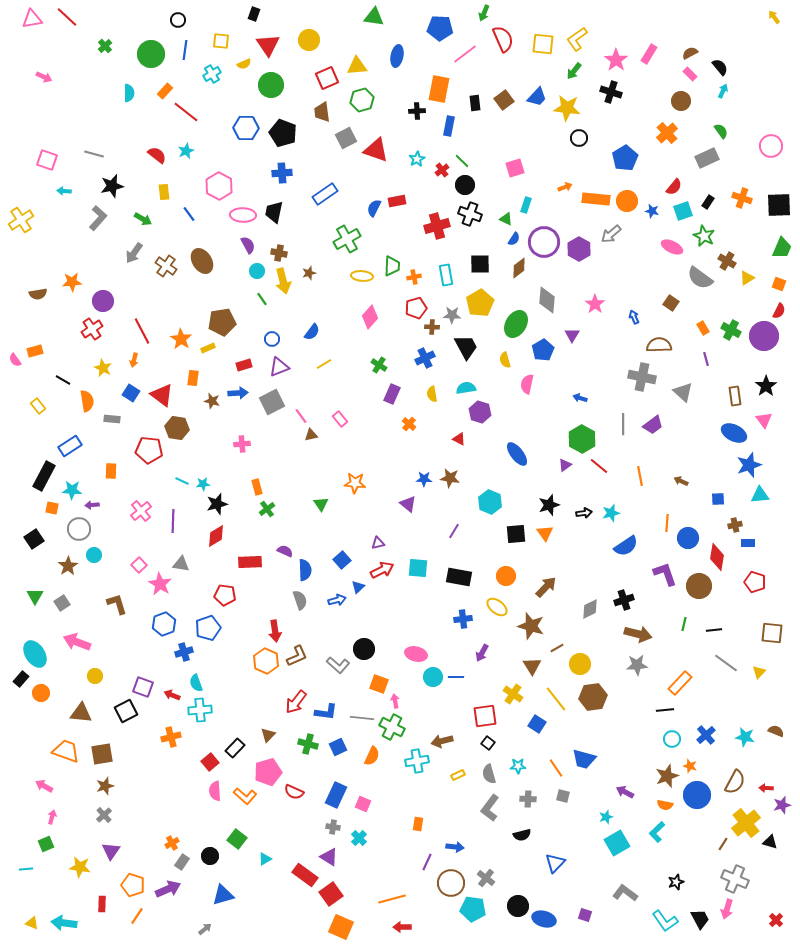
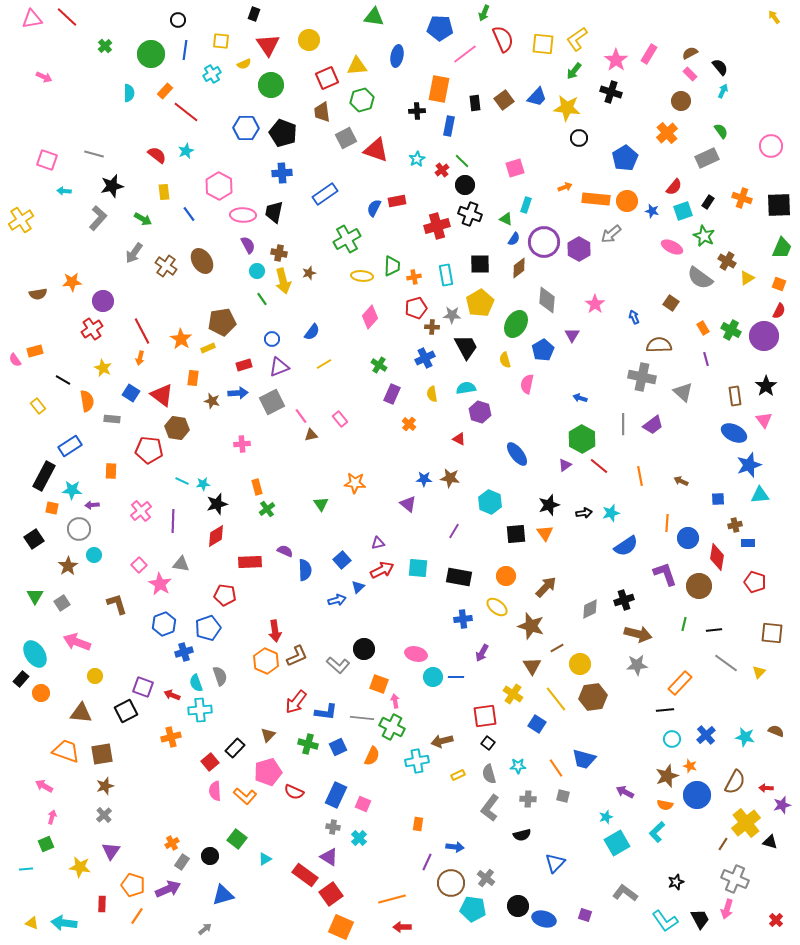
orange arrow at (134, 360): moved 6 px right, 2 px up
gray semicircle at (300, 600): moved 80 px left, 76 px down
